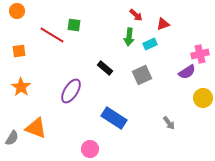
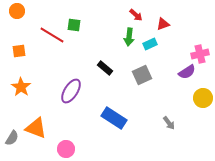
pink circle: moved 24 px left
